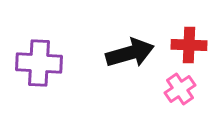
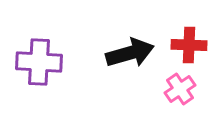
purple cross: moved 1 px up
